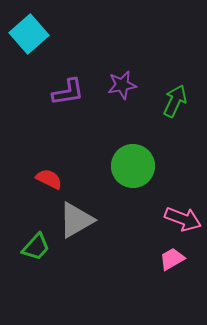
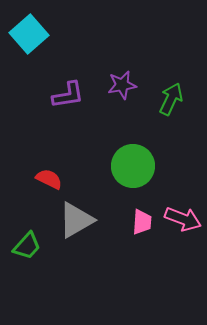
purple L-shape: moved 3 px down
green arrow: moved 4 px left, 2 px up
green trapezoid: moved 9 px left, 1 px up
pink trapezoid: moved 30 px left, 37 px up; rotated 124 degrees clockwise
